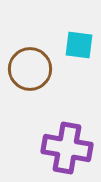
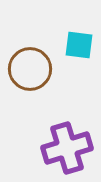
purple cross: rotated 27 degrees counterclockwise
